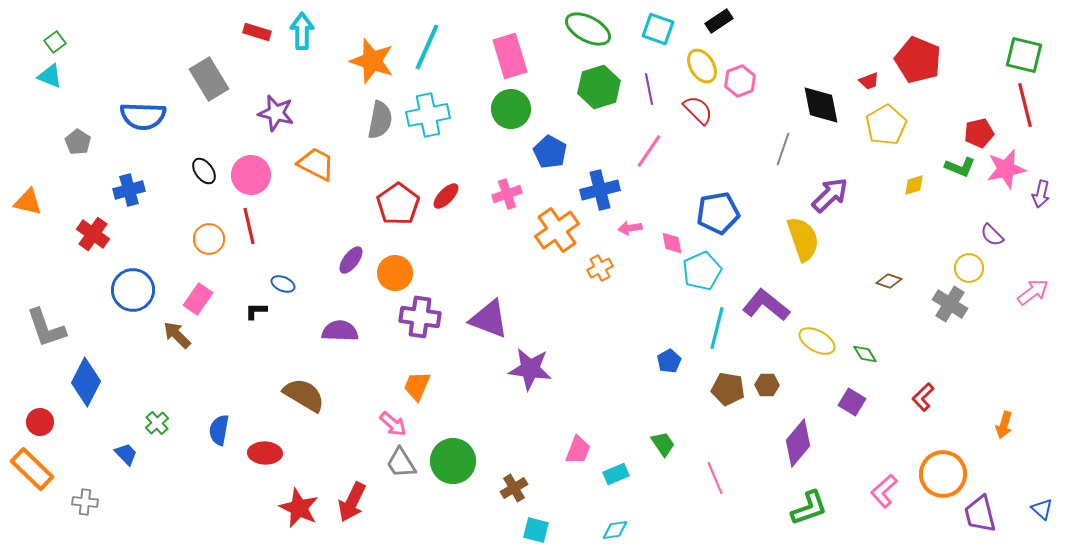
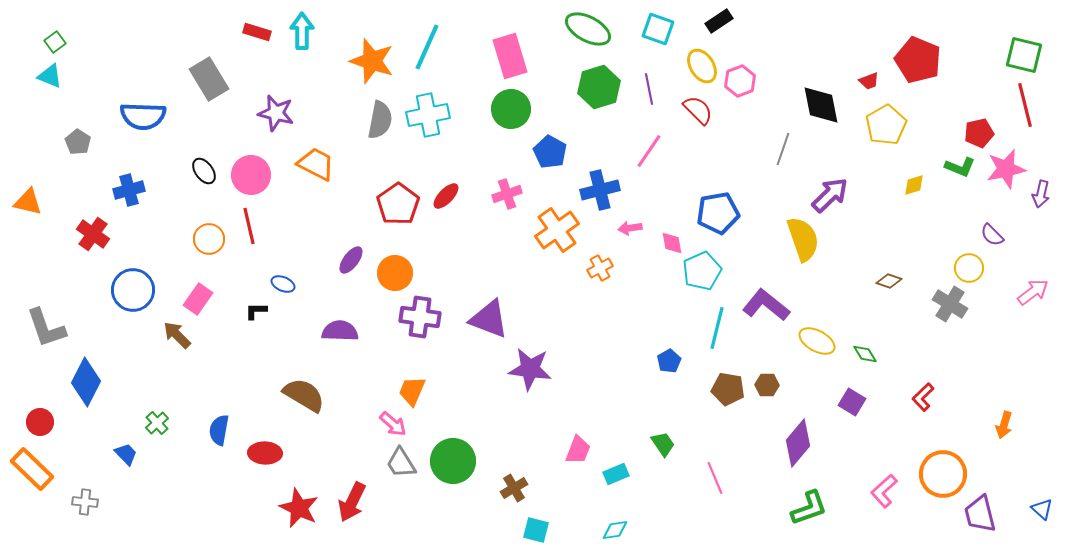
orange trapezoid at (417, 386): moved 5 px left, 5 px down
